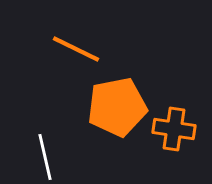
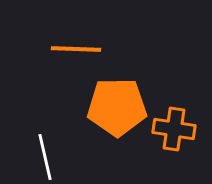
orange line: rotated 24 degrees counterclockwise
orange pentagon: rotated 10 degrees clockwise
